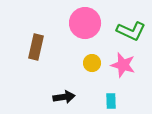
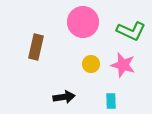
pink circle: moved 2 px left, 1 px up
yellow circle: moved 1 px left, 1 px down
